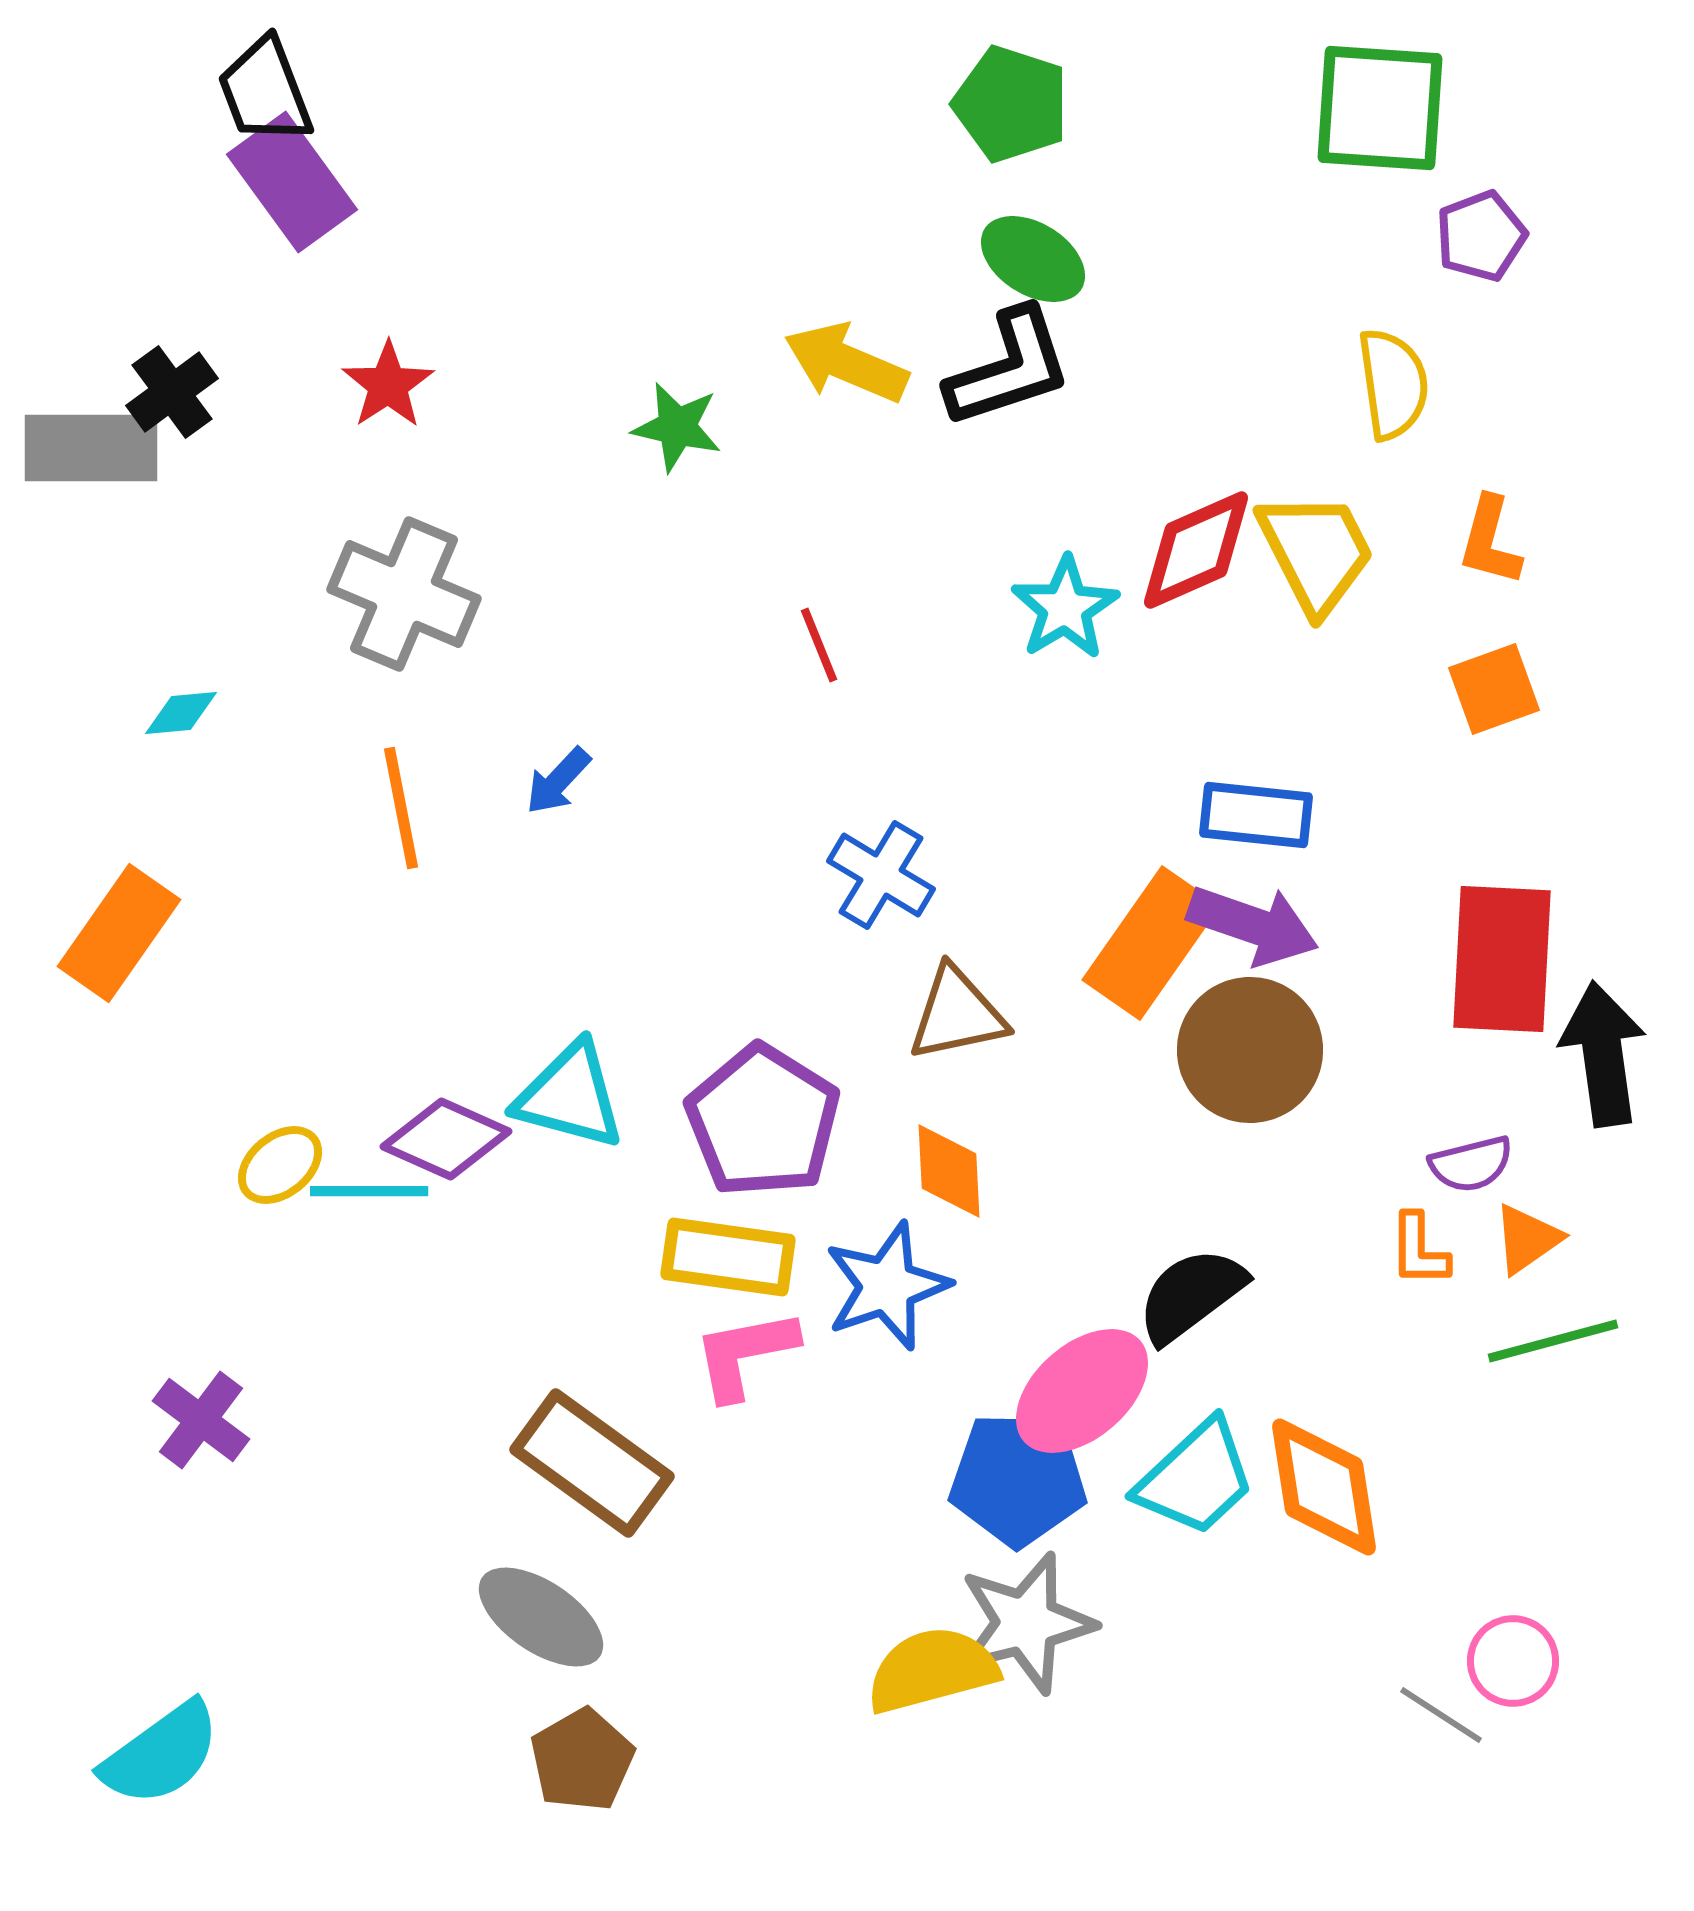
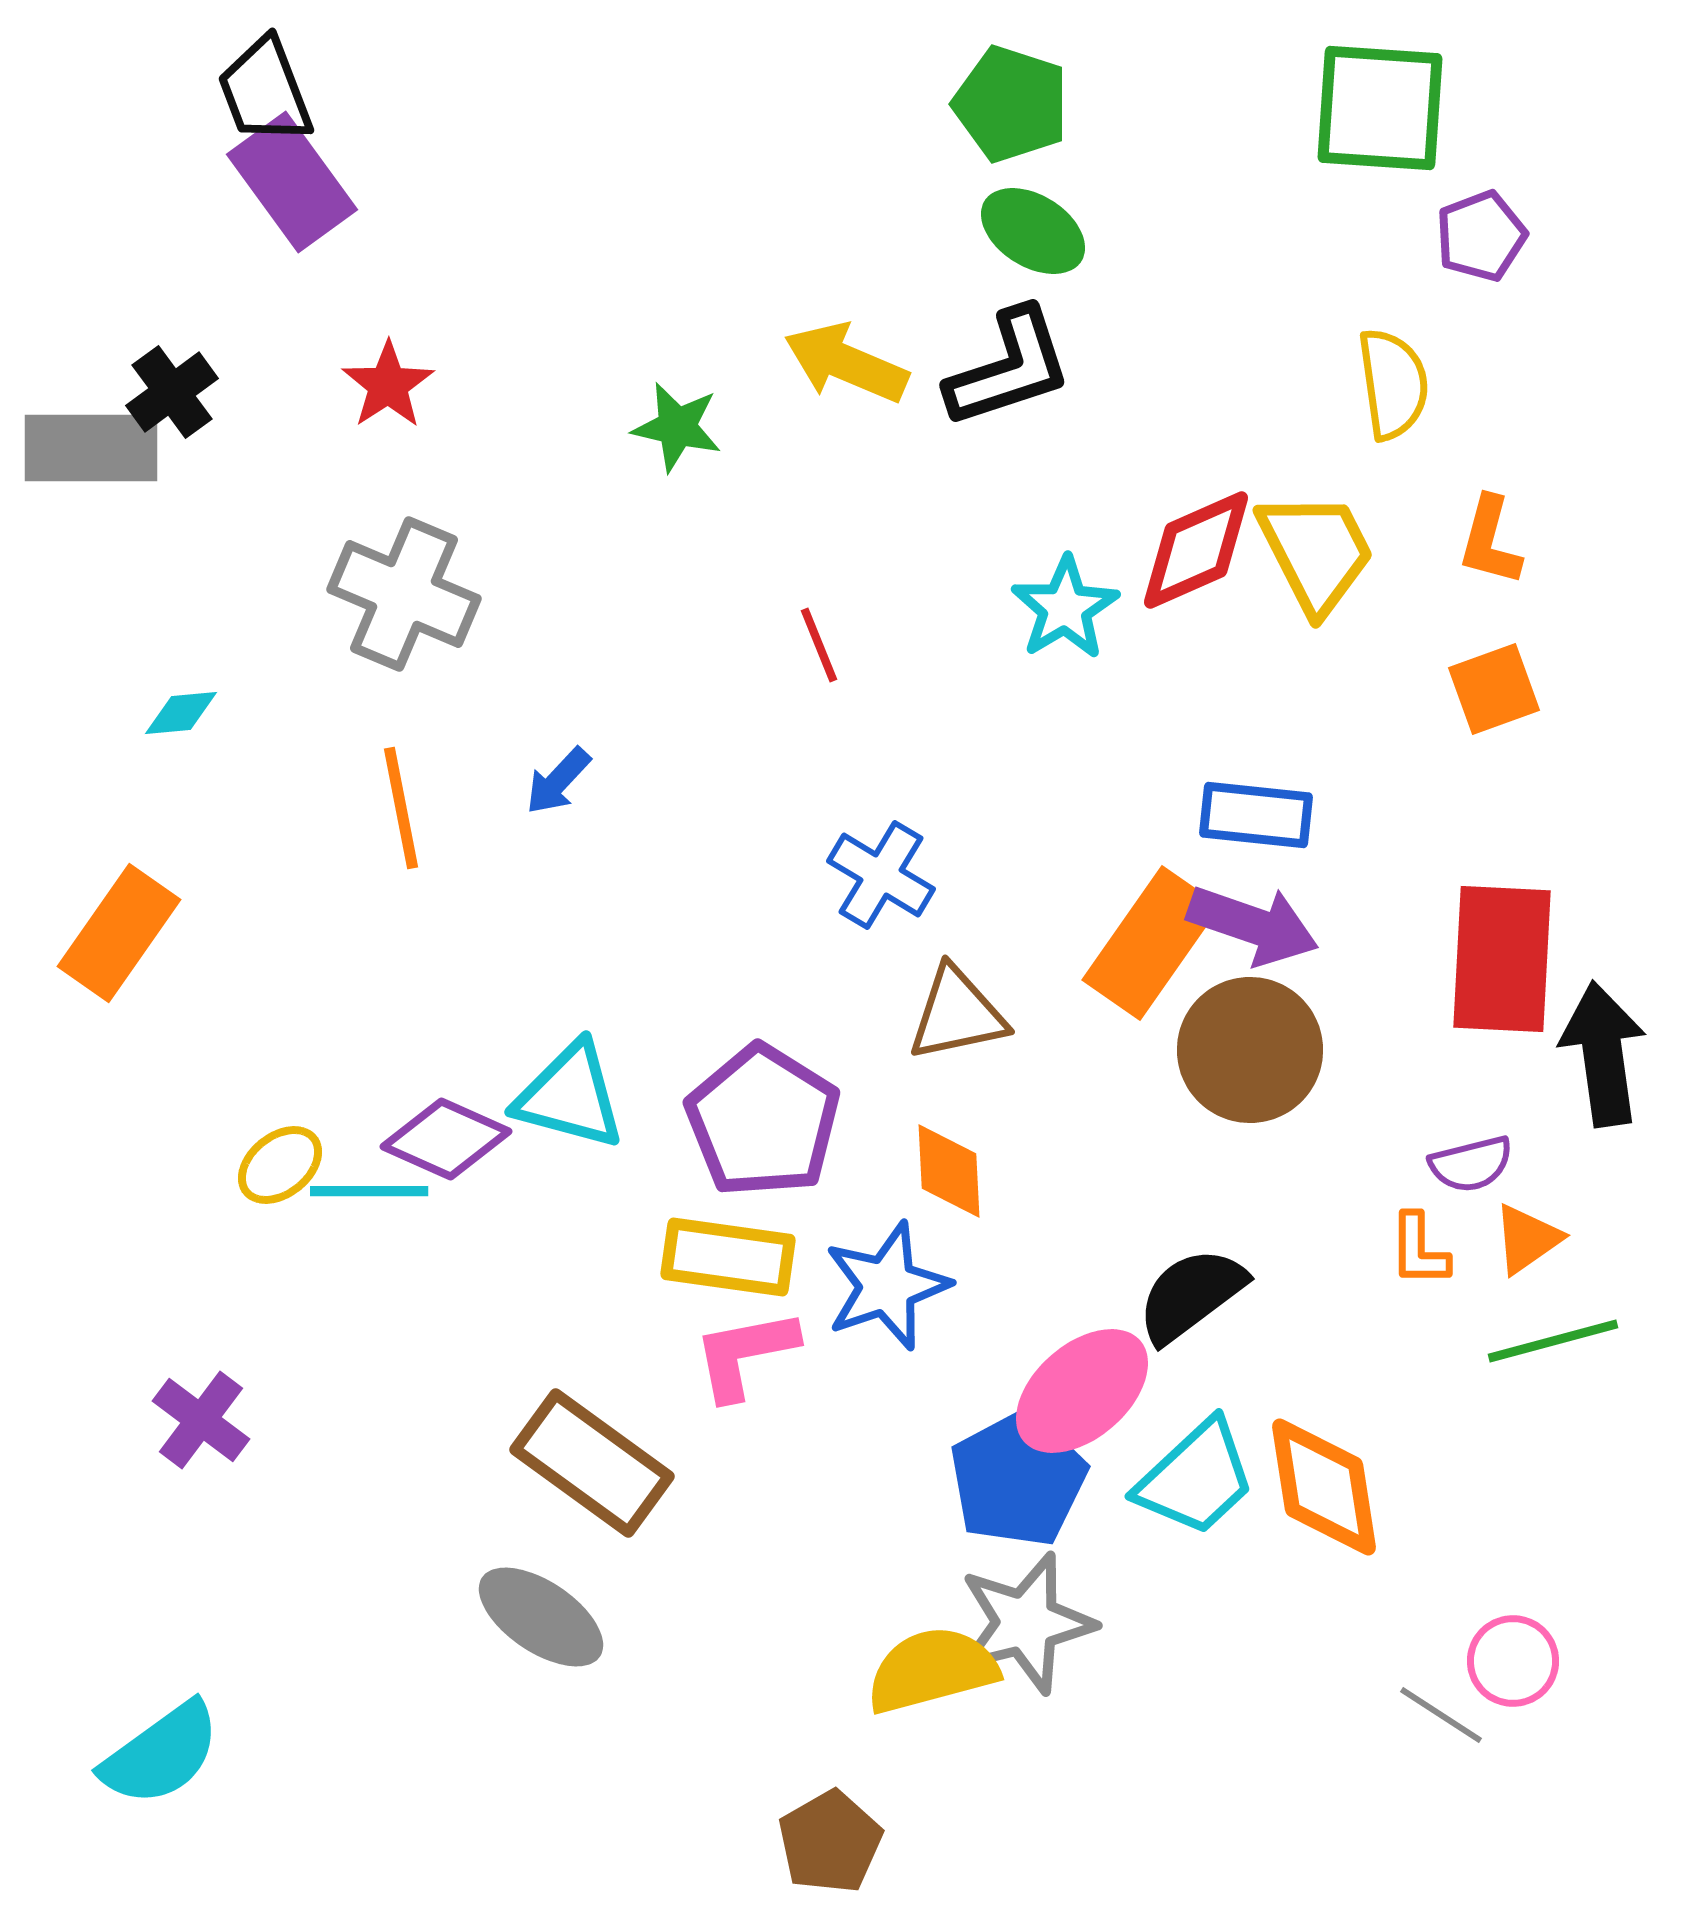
green ellipse at (1033, 259): moved 28 px up
blue pentagon at (1018, 1479): rotated 29 degrees counterclockwise
brown pentagon at (582, 1760): moved 248 px right, 82 px down
